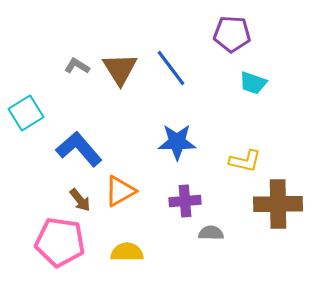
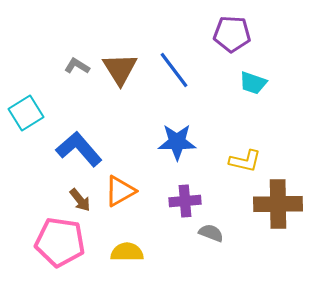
blue line: moved 3 px right, 2 px down
gray semicircle: rotated 20 degrees clockwise
